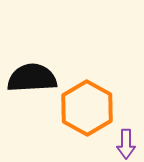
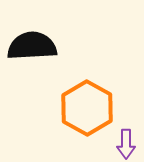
black semicircle: moved 32 px up
